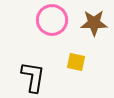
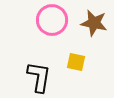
brown star: rotated 12 degrees clockwise
black L-shape: moved 6 px right
